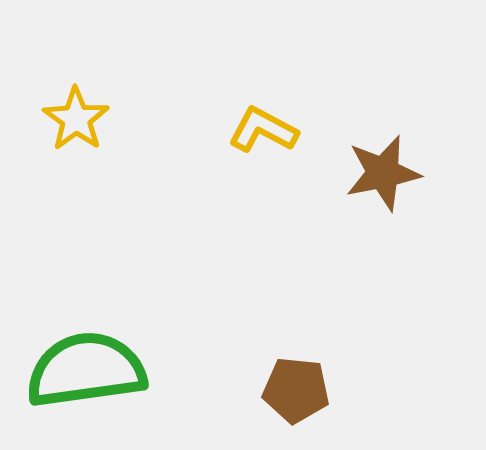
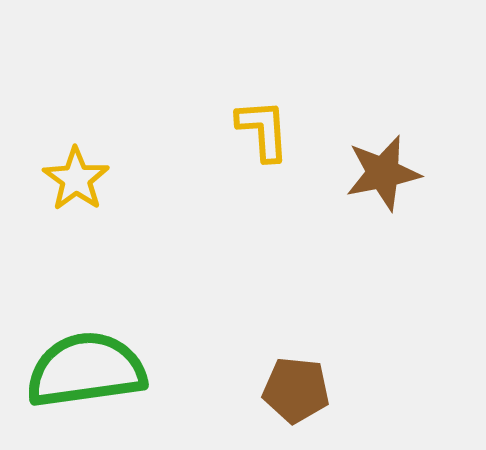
yellow star: moved 60 px down
yellow L-shape: rotated 58 degrees clockwise
